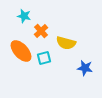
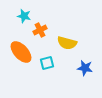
orange cross: moved 1 px left, 1 px up; rotated 16 degrees clockwise
yellow semicircle: moved 1 px right
orange ellipse: moved 1 px down
cyan square: moved 3 px right, 5 px down
